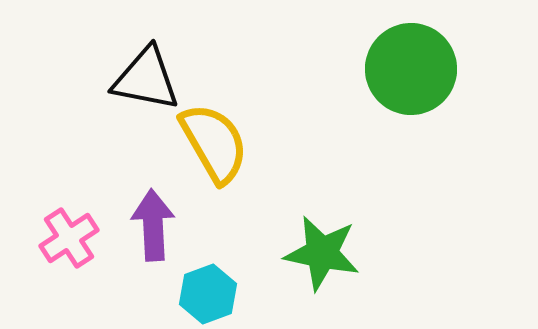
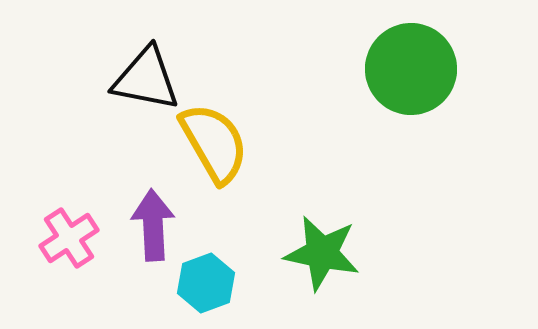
cyan hexagon: moved 2 px left, 11 px up
